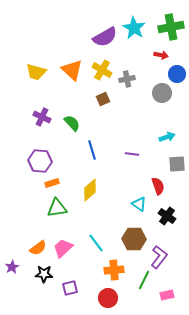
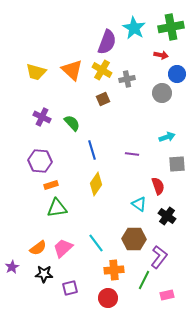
purple semicircle: moved 2 px right, 5 px down; rotated 40 degrees counterclockwise
orange rectangle: moved 1 px left, 2 px down
yellow diamond: moved 6 px right, 6 px up; rotated 15 degrees counterclockwise
